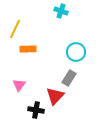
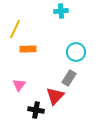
cyan cross: rotated 24 degrees counterclockwise
